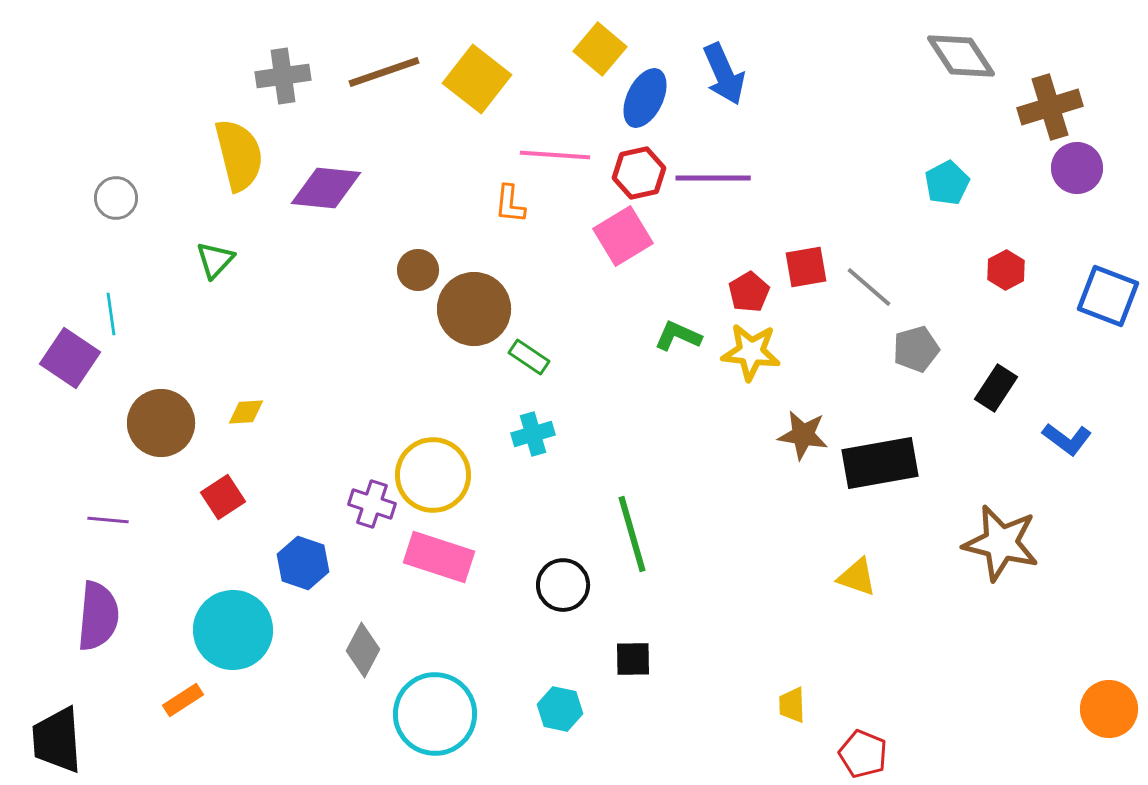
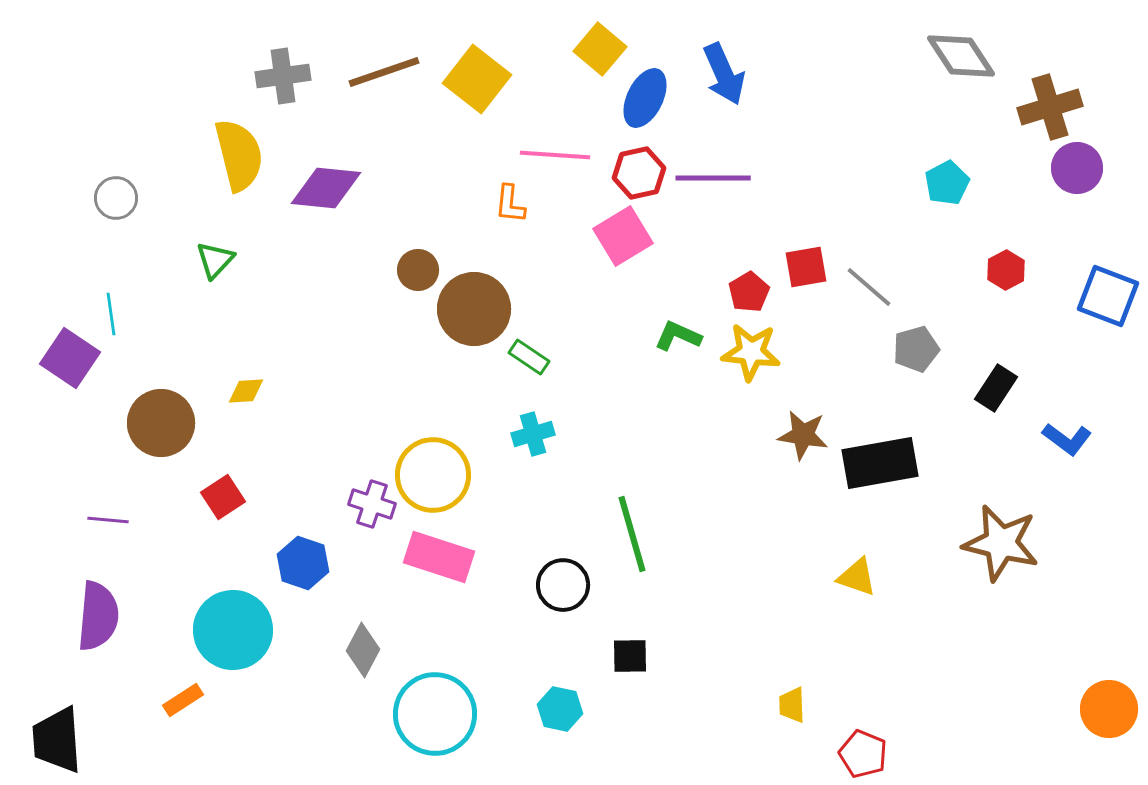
yellow diamond at (246, 412): moved 21 px up
black square at (633, 659): moved 3 px left, 3 px up
